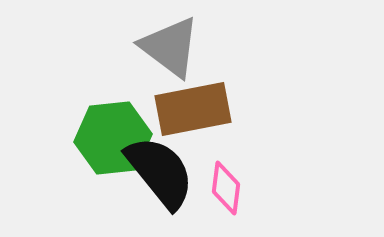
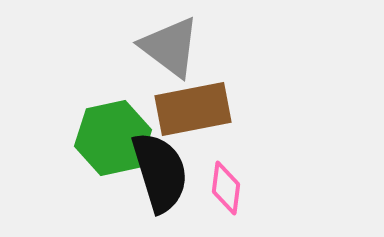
green hexagon: rotated 6 degrees counterclockwise
black semicircle: rotated 22 degrees clockwise
